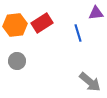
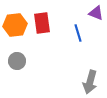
purple triangle: rotated 28 degrees clockwise
red rectangle: rotated 65 degrees counterclockwise
gray arrow: rotated 65 degrees clockwise
